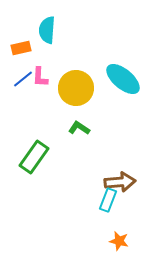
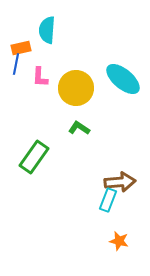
blue line: moved 7 px left, 15 px up; rotated 40 degrees counterclockwise
